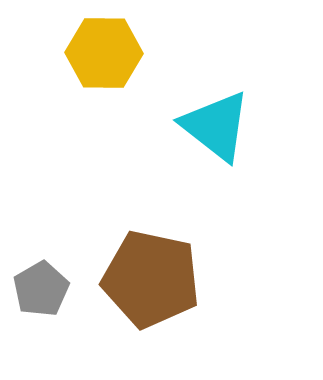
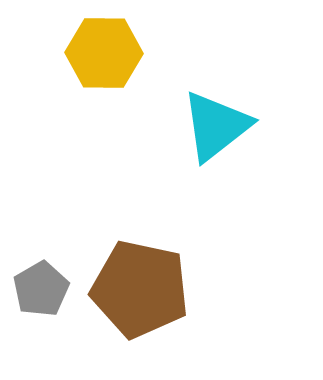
cyan triangle: rotated 44 degrees clockwise
brown pentagon: moved 11 px left, 10 px down
